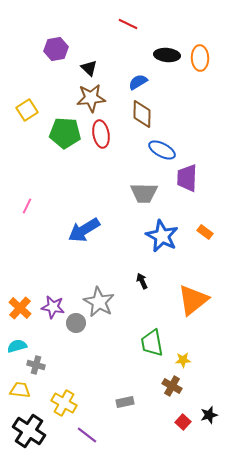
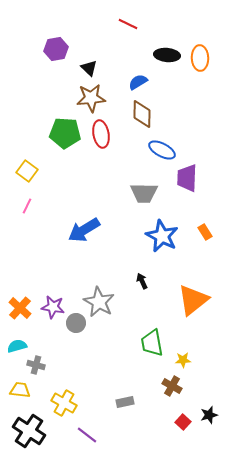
yellow square: moved 61 px down; rotated 20 degrees counterclockwise
orange rectangle: rotated 21 degrees clockwise
